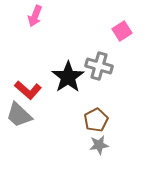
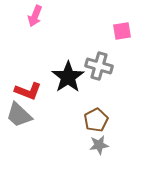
pink square: rotated 24 degrees clockwise
red L-shape: moved 1 px down; rotated 20 degrees counterclockwise
